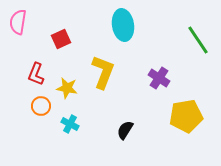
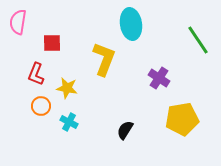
cyan ellipse: moved 8 px right, 1 px up
red square: moved 9 px left, 4 px down; rotated 24 degrees clockwise
yellow L-shape: moved 1 px right, 13 px up
yellow pentagon: moved 4 px left, 3 px down
cyan cross: moved 1 px left, 2 px up
